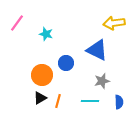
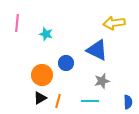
pink line: rotated 30 degrees counterclockwise
blue semicircle: moved 9 px right
